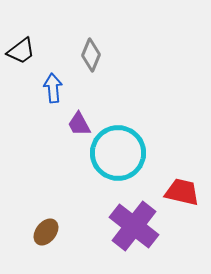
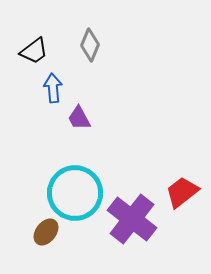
black trapezoid: moved 13 px right
gray diamond: moved 1 px left, 10 px up
purple trapezoid: moved 6 px up
cyan circle: moved 43 px left, 40 px down
red trapezoid: rotated 51 degrees counterclockwise
purple cross: moved 2 px left, 7 px up
